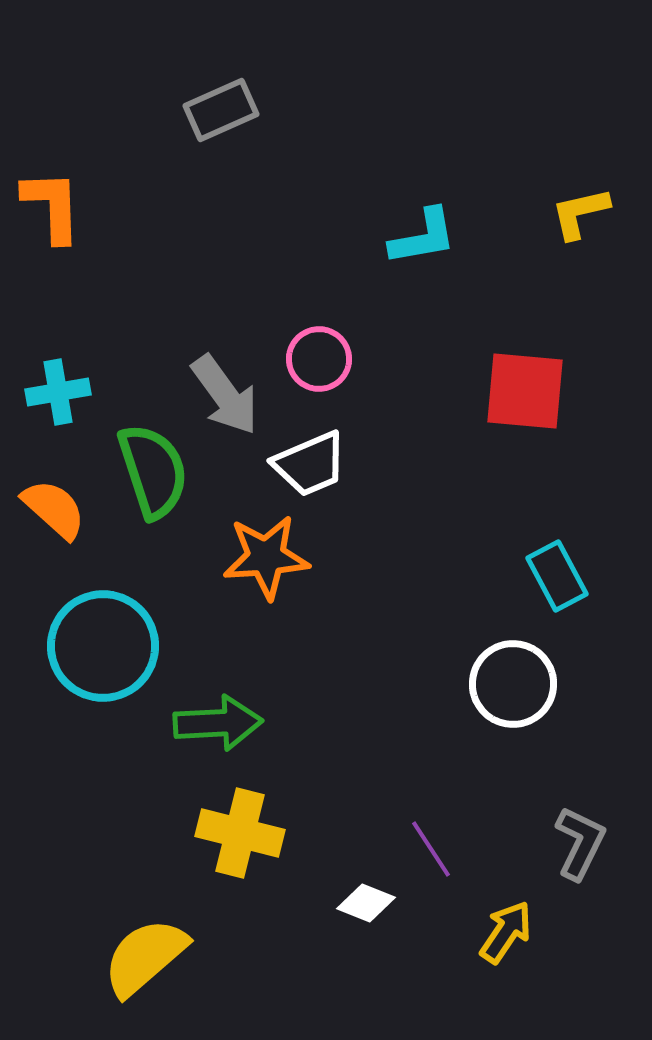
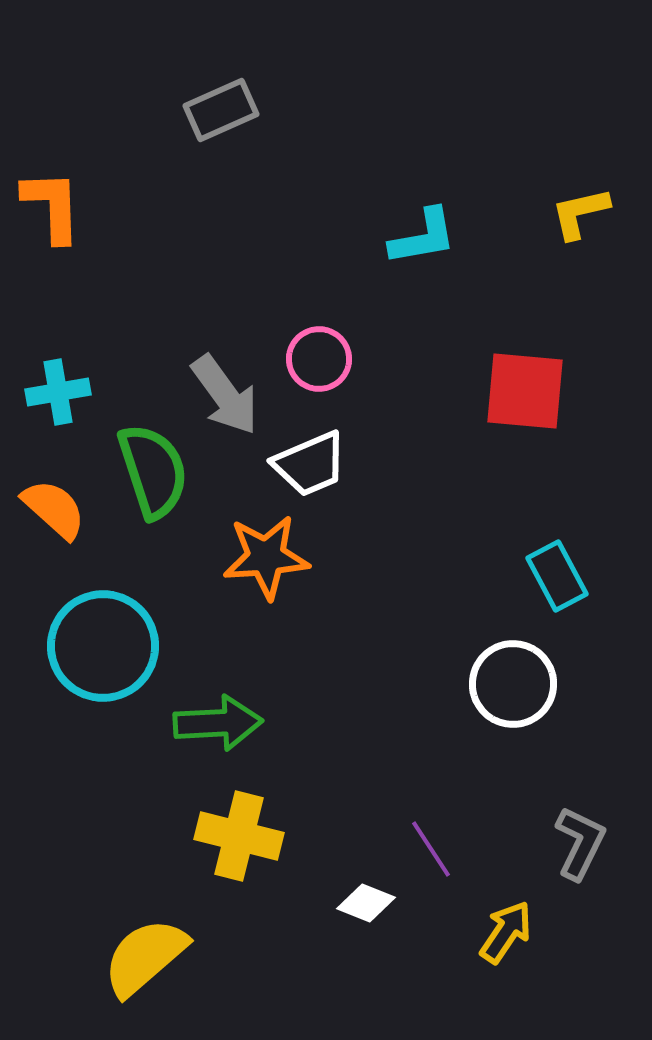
yellow cross: moved 1 px left, 3 px down
